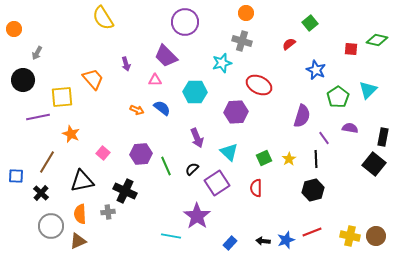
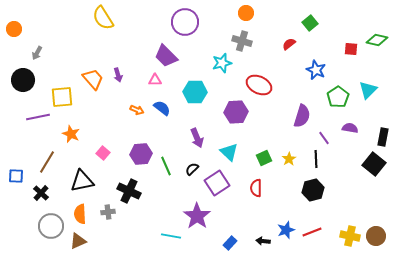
purple arrow at (126, 64): moved 8 px left, 11 px down
black cross at (125, 191): moved 4 px right
blue star at (286, 240): moved 10 px up
